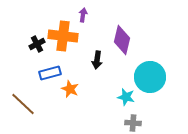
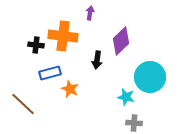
purple arrow: moved 7 px right, 2 px up
purple diamond: moved 1 px left, 1 px down; rotated 32 degrees clockwise
black cross: moved 1 px left, 1 px down; rotated 35 degrees clockwise
gray cross: moved 1 px right
